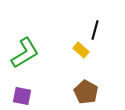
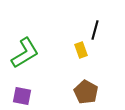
yellow rectangle: rotated 28 degrees clockwise
